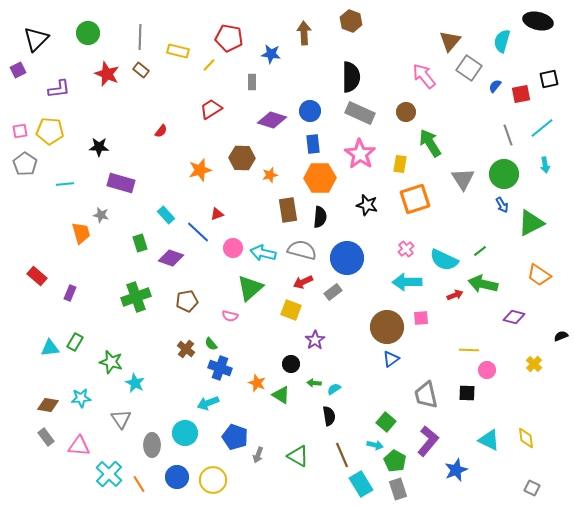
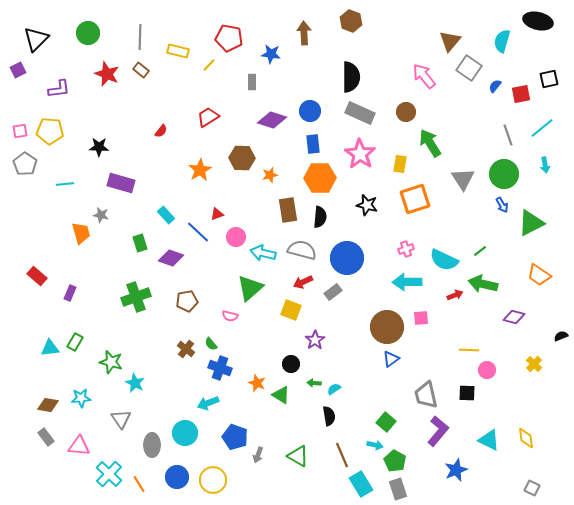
red trapezoid at (211, 109): moved 3 px left, 8 px down
orange star at (200, 170): rotated 15 degrees counterclockwise
pink circle at (233, 248): moved 3 px right, 11 px up
pink cross at (406, 249): rotated 21 degrees clockwise
purple L-shape at (428, 441): moved 10 px right, 10 px up
